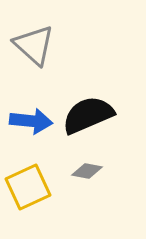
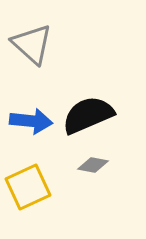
gray triangle: moved 2 px left, 1 px up
gray diamond: moved 6 px right, 6 px up
